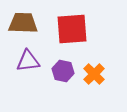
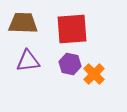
purple hexagon: moved 7 px right, 7 px up
